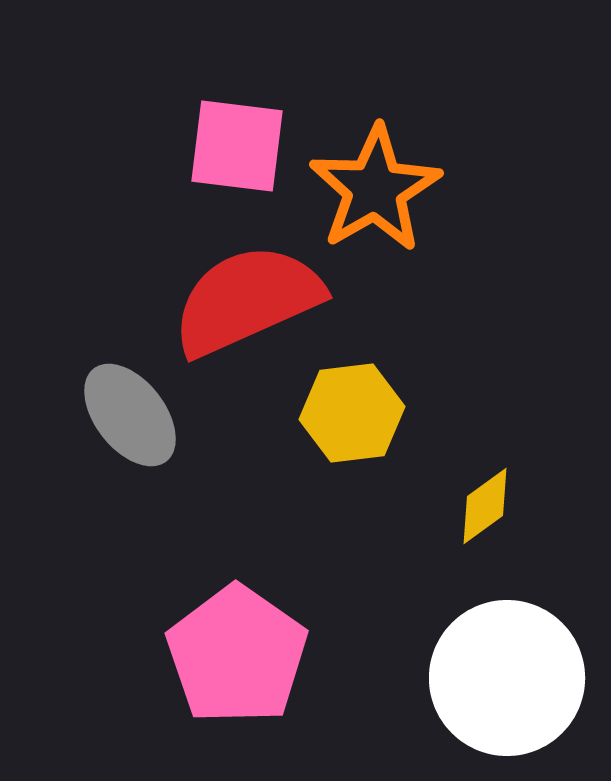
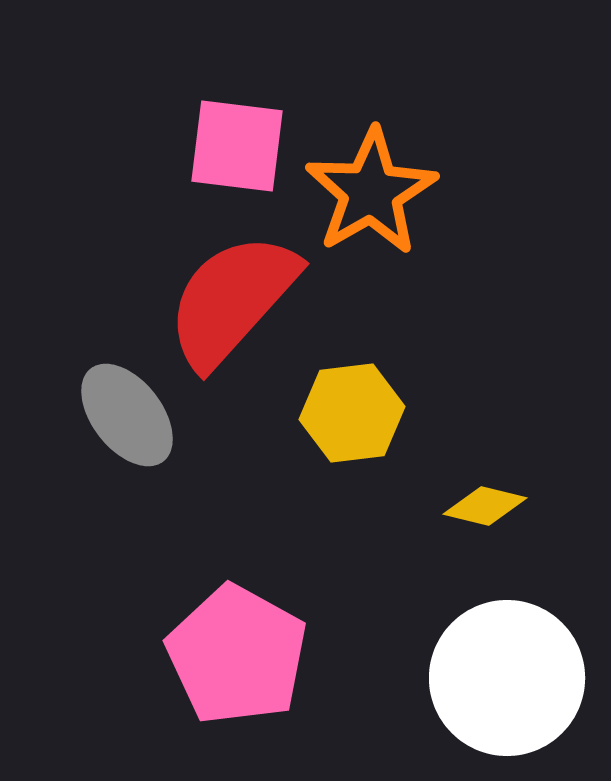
orange star: moved 4 px left, 3 px down
red semicircle: moved 15 px left; rotated 24 degrees counterclockwise
gray ellipse: moved 3 px left
yellow diamond: rotated 50 degrees clockwise
pink pentagon: rotated 6 degrees counterclockwise
